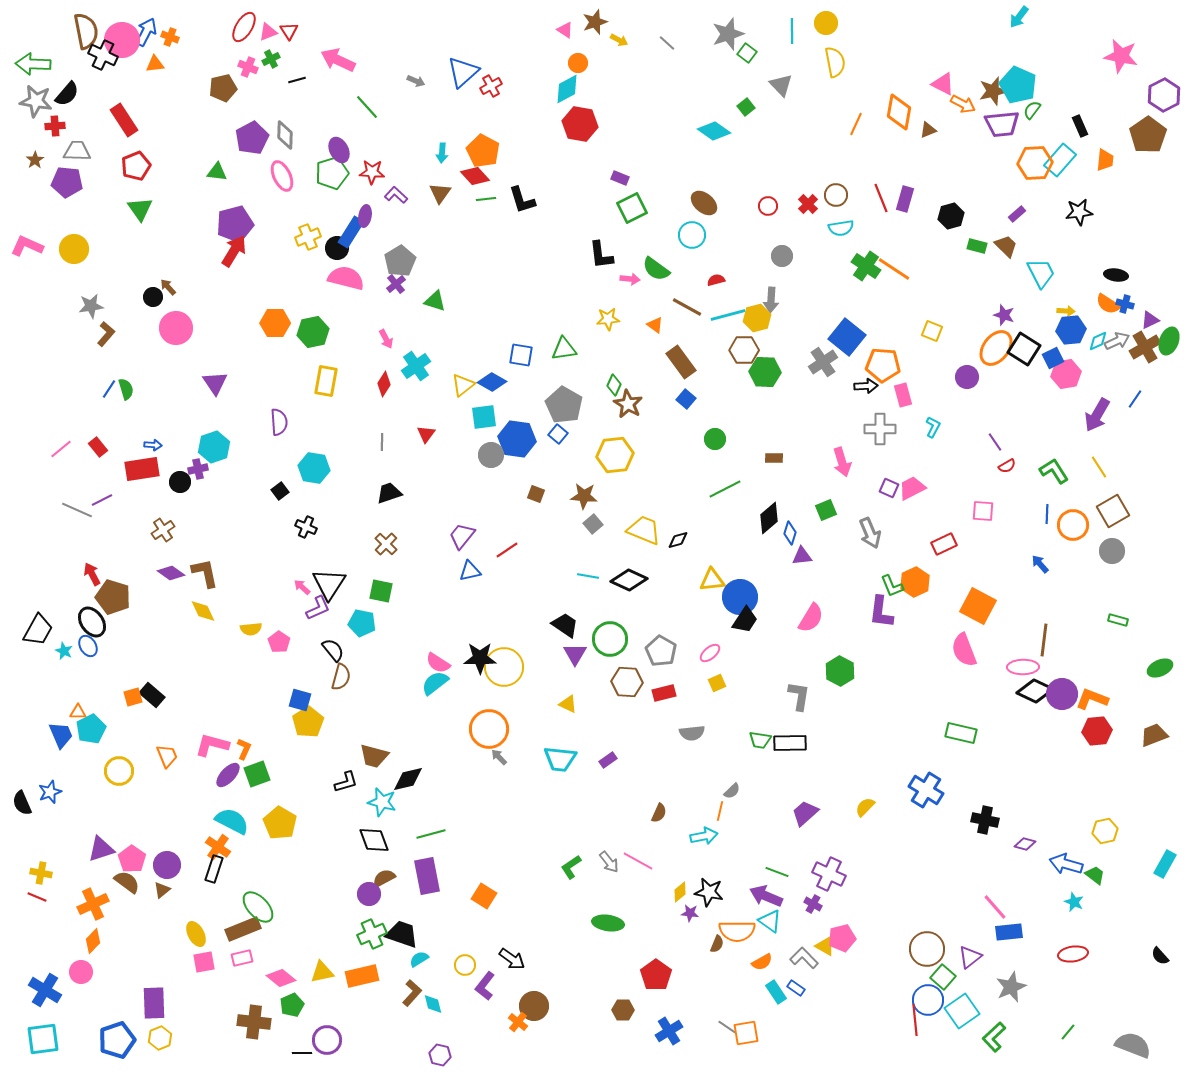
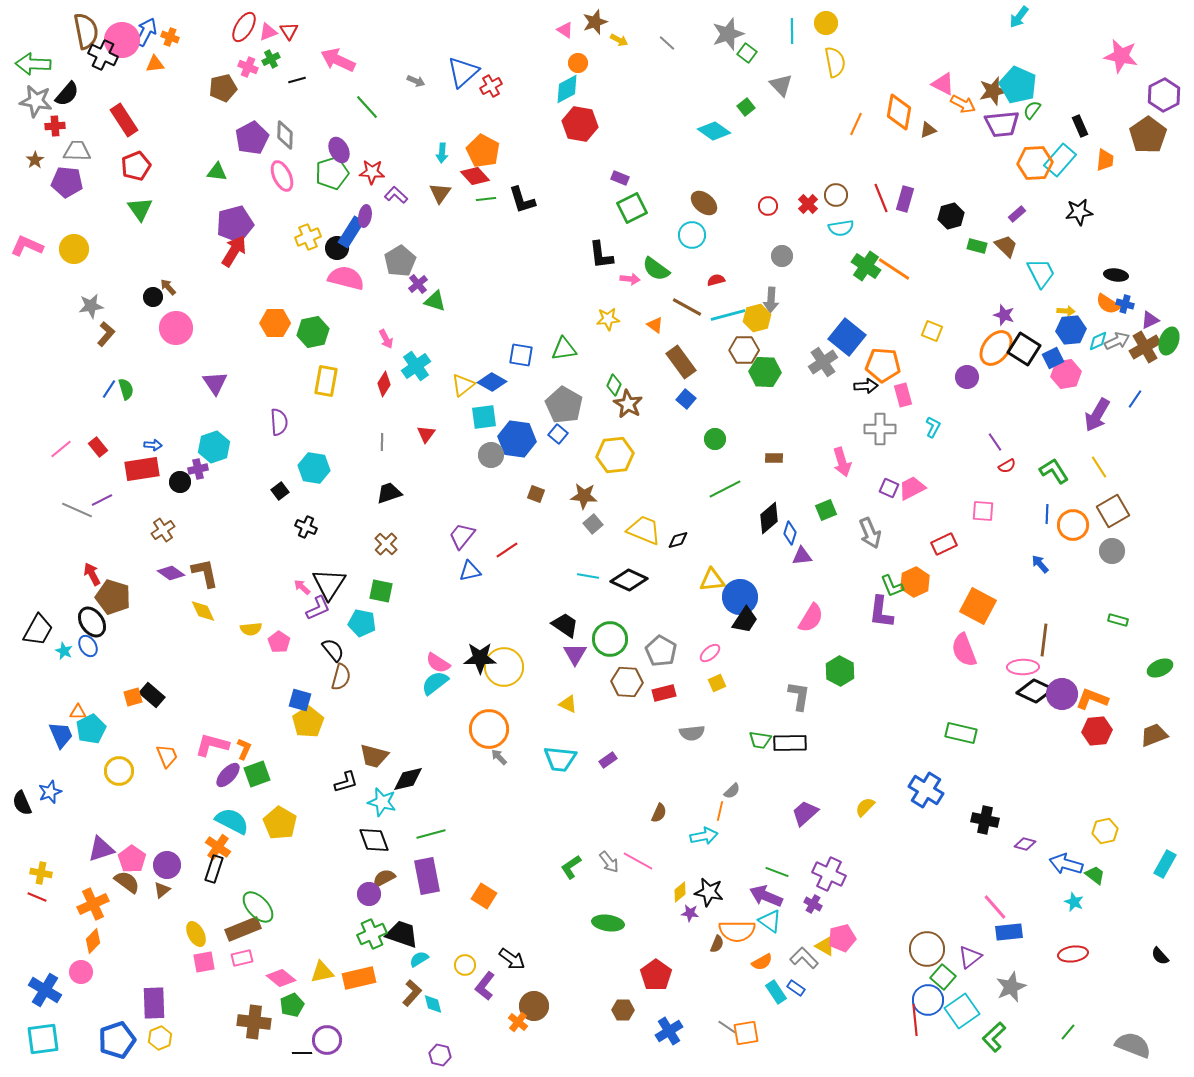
purple cross at (396, 284): moved 22 px right
orange rectangle at (362, 976): moved 3 px left, 2 px down
